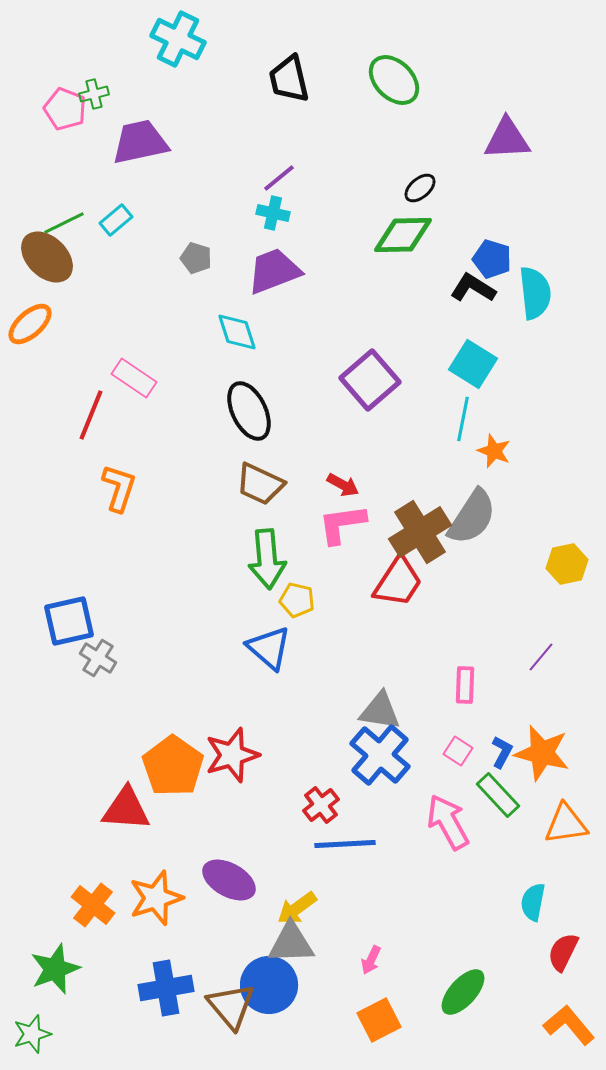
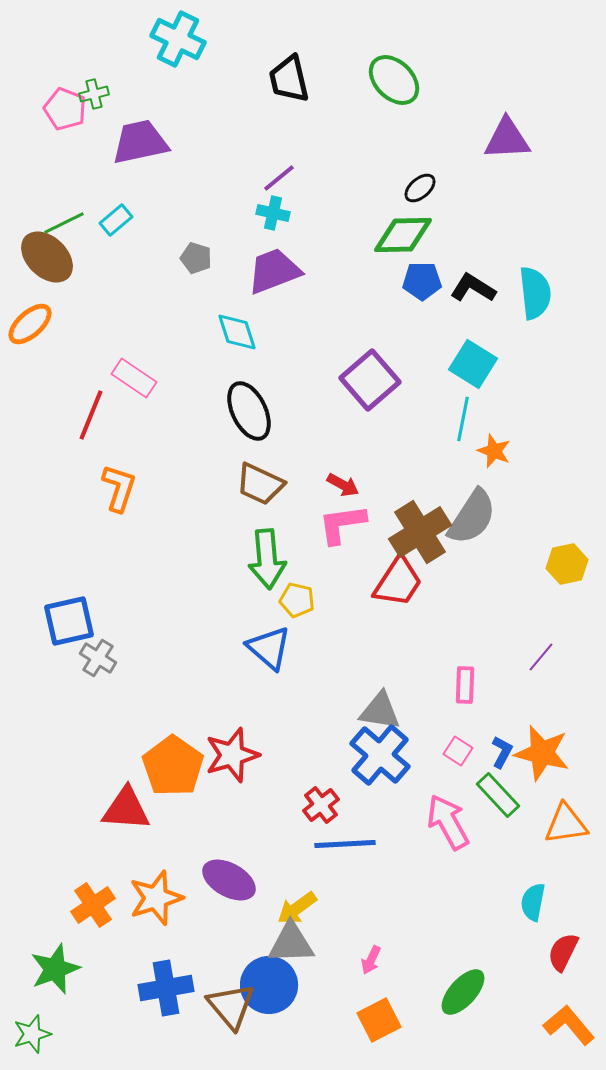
blue pentagon at (492, 259): moved 70 px left, 22 px down; rotated 18 degrees counterclockwise
orange cross at (93, 905): rotated 18 degrees clockwise
